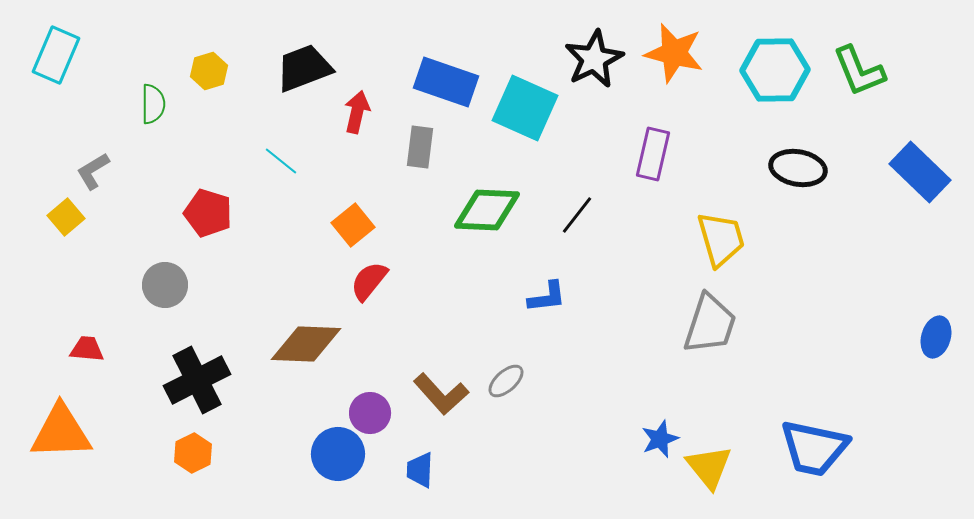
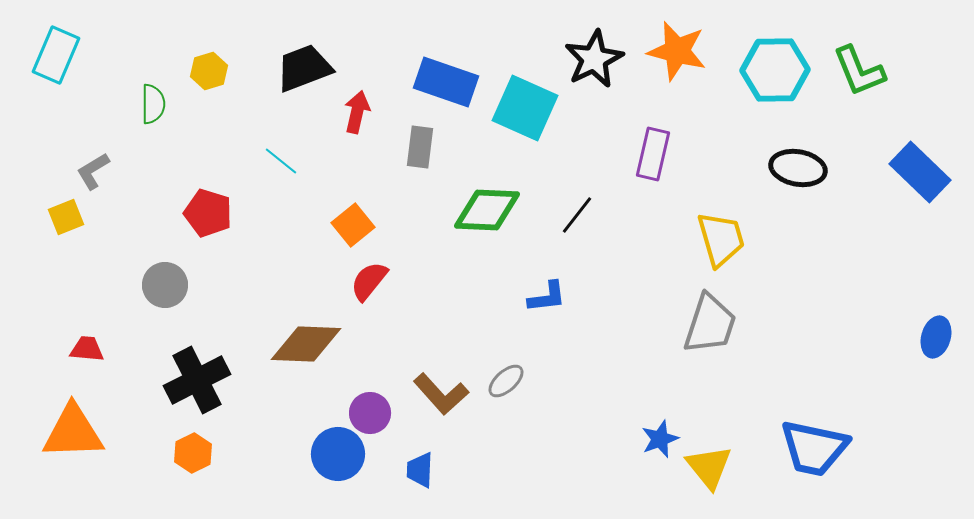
orange star at (674, 53): moved 3 px right, 2 px up
yellow square at (66, 217): rotated 18 degrees clockwise
orange triangle at (61, 432): moved 12 px right
